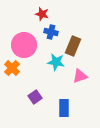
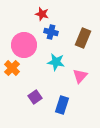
brown rectangle: moved 10 px right, 8 px up
pink triangle: rotated 28 degrees counterclockwise
blue rectangle: moved 2 px left, 3 px up; rotated 18 degrees clockwise
